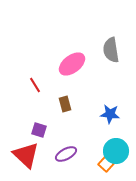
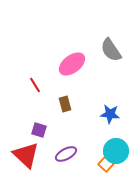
gray semicircle: rotated 25 degrees counterclockwise
